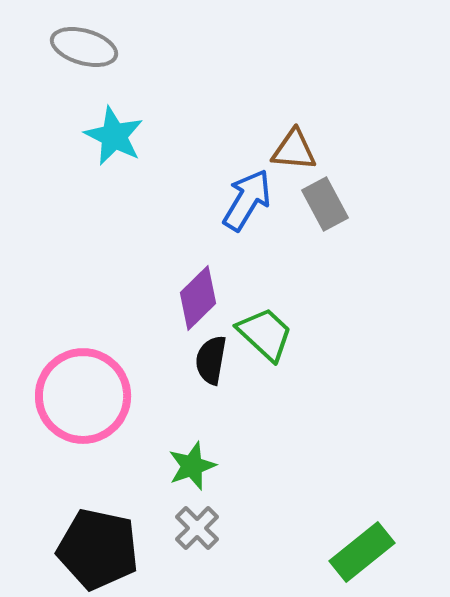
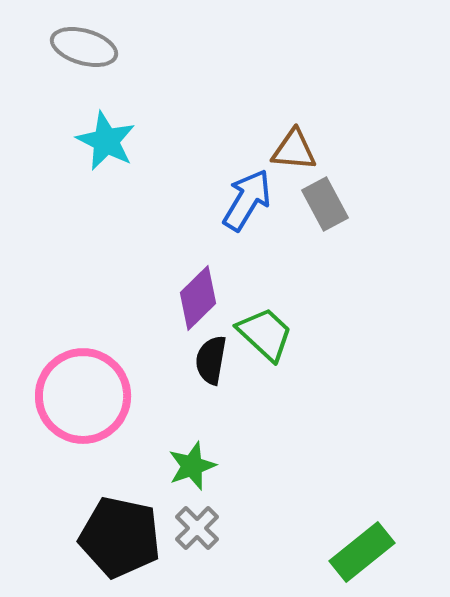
cyan star: moved 8 px left, 5 px down
black pentagon: moved 22 px right, 12 px up
